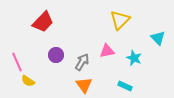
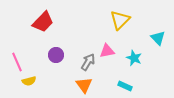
gray arrow: moved 6 px right
yellow semicircle: moved 1 px right; rotated 48 degrees counterclockwise
